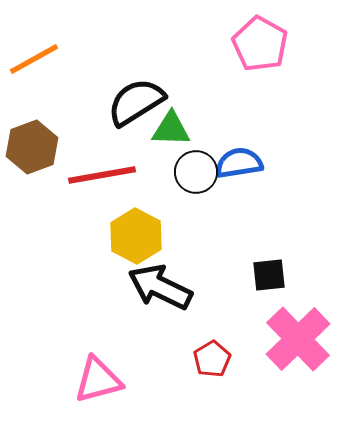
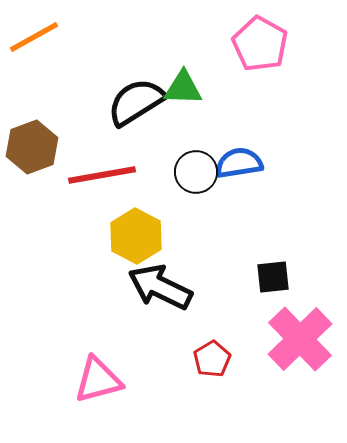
orange line: moved 22 px up
green triangle: moved 12 px right, 41 px up
black square: moved 4 px right, 2 px down
pink cross: moved 2 px right
